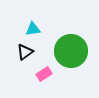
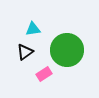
green circle: moved 4 px left, 1 px up
